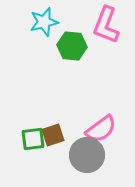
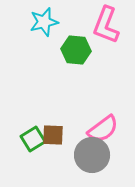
green hexagon: moved 4 px right, 4 px down
pink semicircle: moved 2 px right
brown square: rotated 20 degrees clockwise
green square: rotated 25 degrees counterclockwise
gray circle: moved 5 px right
